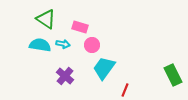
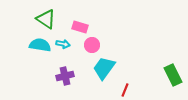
purple cross: rotated 36 degrees clockwise
